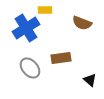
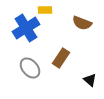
brown rectangle: rotated 48 degrees counterclockwise
